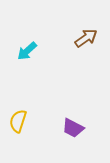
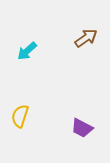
yellow semicircle: moved 2 px right, 5 px up
purple trapezoid: moved 9 px right
